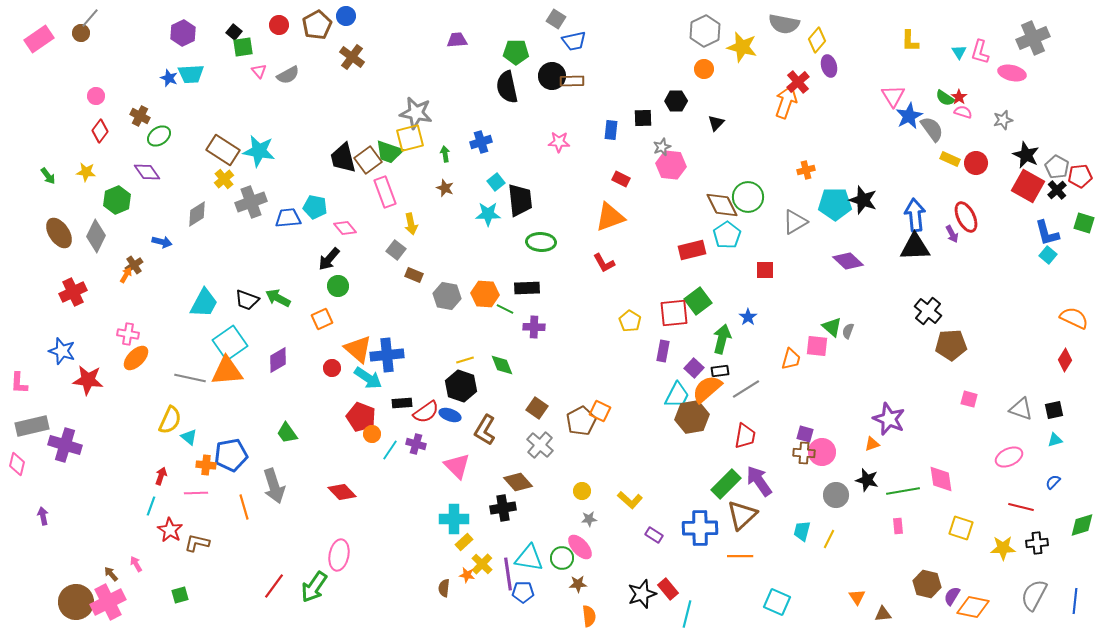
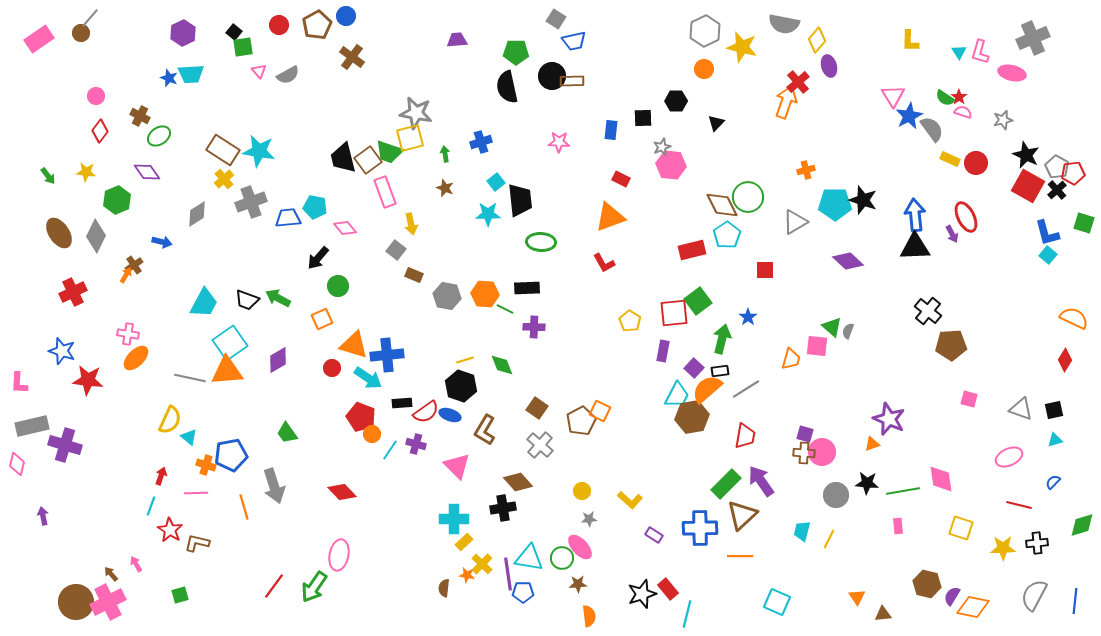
red pentagon at (1080, 176): moved 7 px left, 3 px up
black arrow at (329, 259): moved 11 px left, 1 px up
orange triangle at (358, 349): moved 4 px left, 4 px up; rotated 24 degrees counterclockwise
orange cross at (206, 465): rotated 12 degrees clockwise
black star at (867, 480): moved 3 px down; rotated 10 degrees counterclockwise
purple arrow at (759, 481): moved 2 px right
red line at (1021, 507): moved 2 px left, 2 px up
